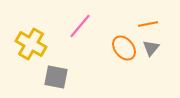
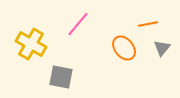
pink line: moved 2 px left, 2 px up
gray triangle: moved 11 px right
gray square: moved 5 px right
